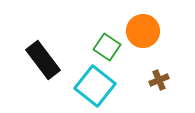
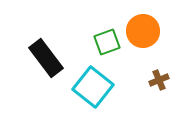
green square: moved 5 px up; rotated 36 degrees clockwise
black rectangle: moved 3 px right, 2 px up
cyan square: moved 2 px left, 1 px down
